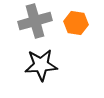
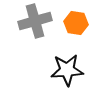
black star: moved 26 px right, 5 px down
